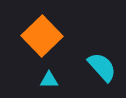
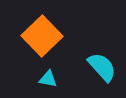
cyan triangle: moved 1 px left, 1 px up; rotated 12 degrees clockwise
